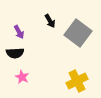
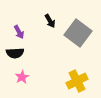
pink star: rotated 16 degrees clockwise
